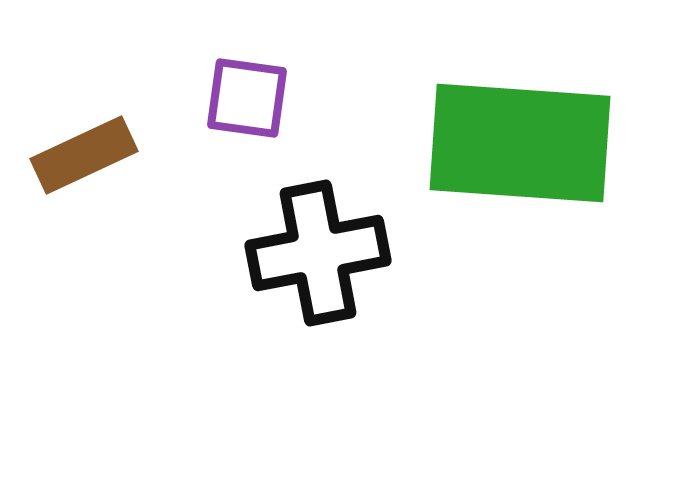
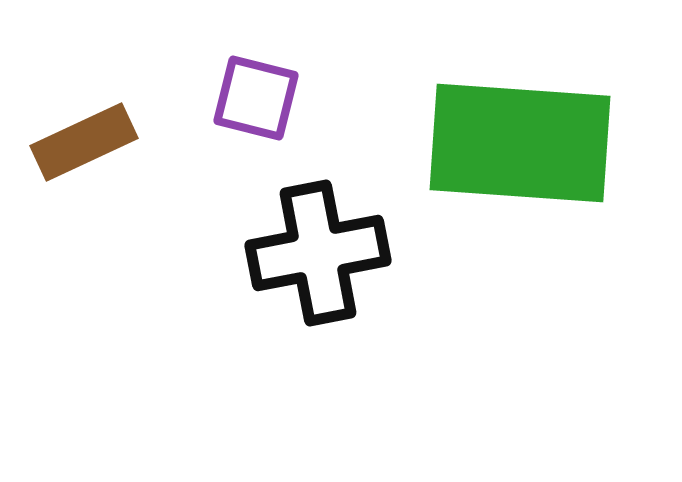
purple square: moved 9 px right; rotated 6 degrees clockwise
brown rectangle: moved 13 px up
